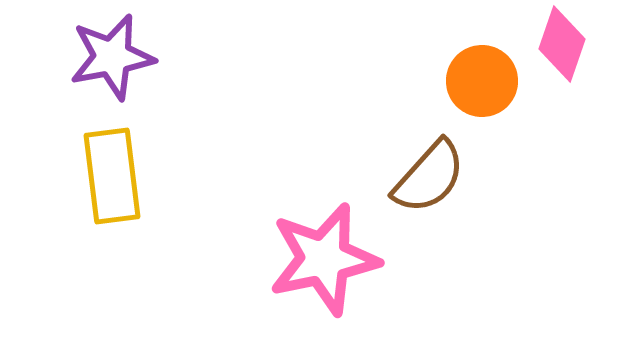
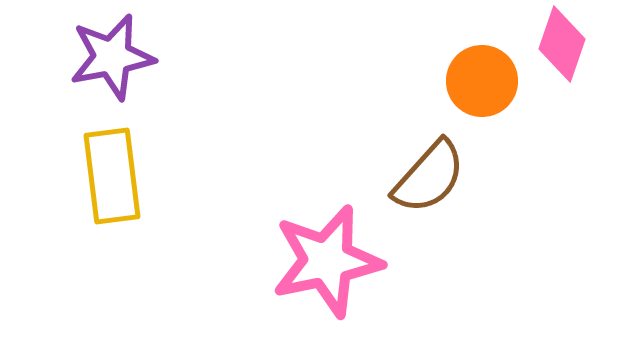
pink star: moved 3 px right, 2 px down
